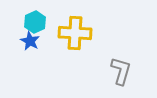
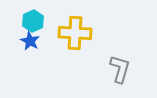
cyan hexagon: moved 2 px left, 1 px up
gray L-shape: moved 1 px left, 2 px up
